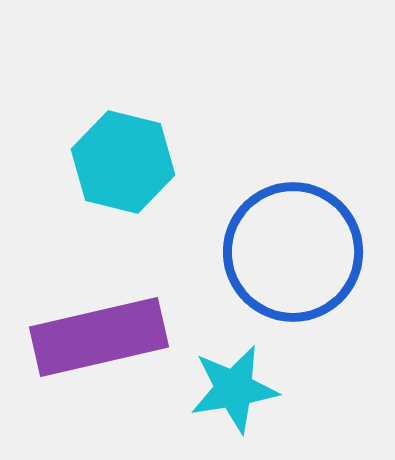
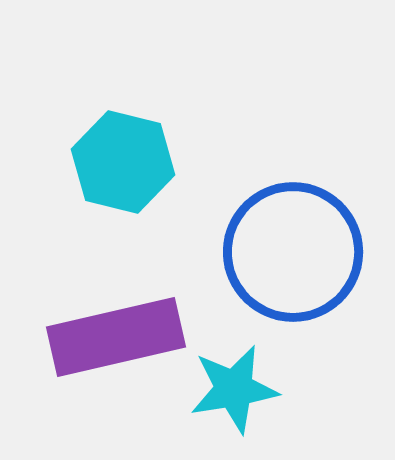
purple rectangle: moved 17 px right
